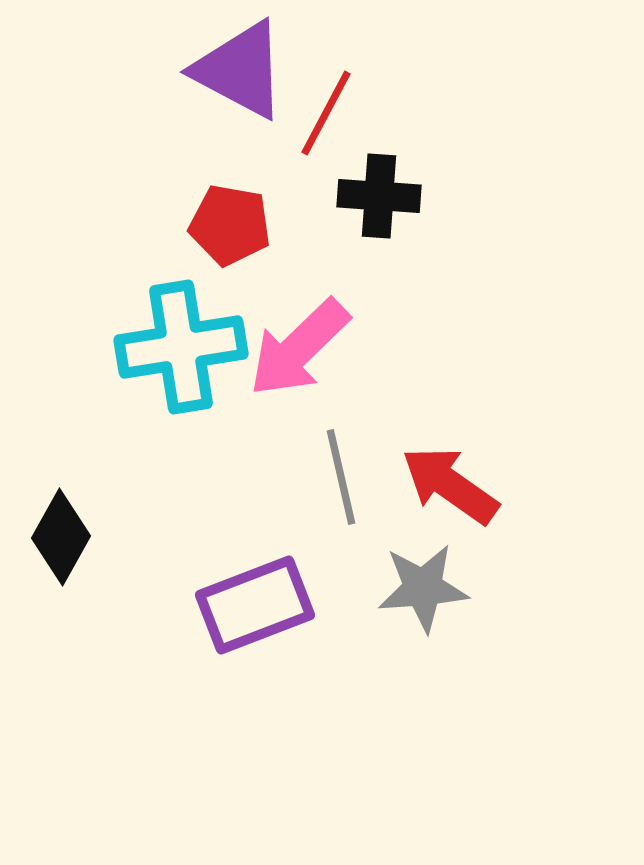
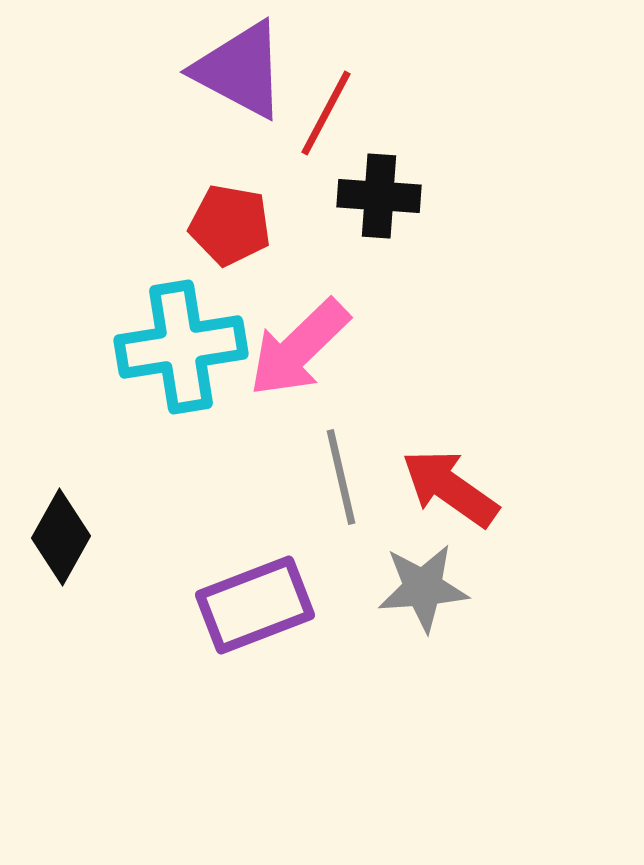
red arrow: moved 3 px down
